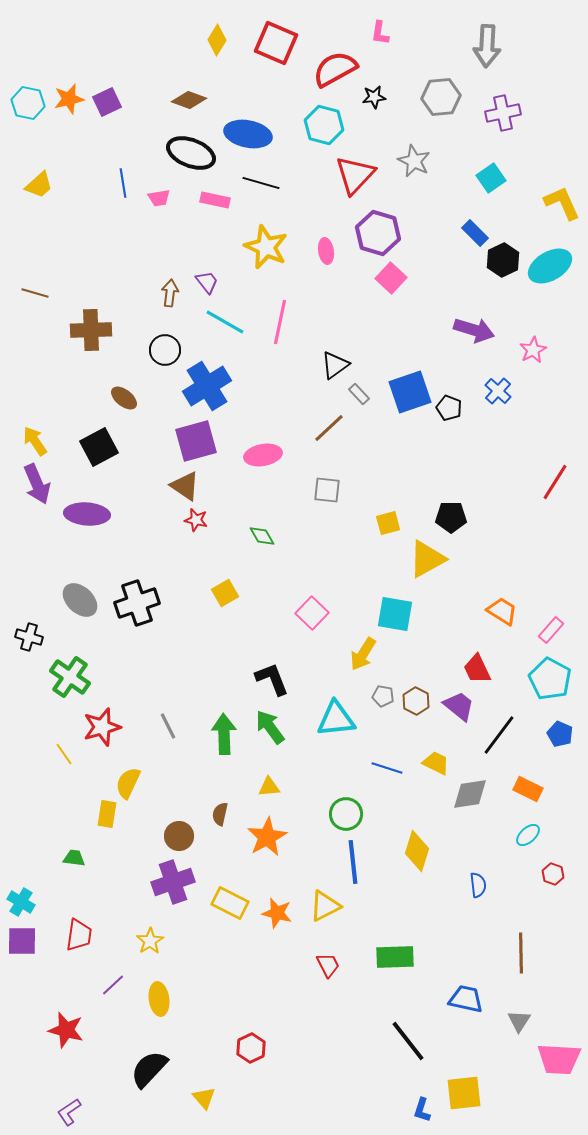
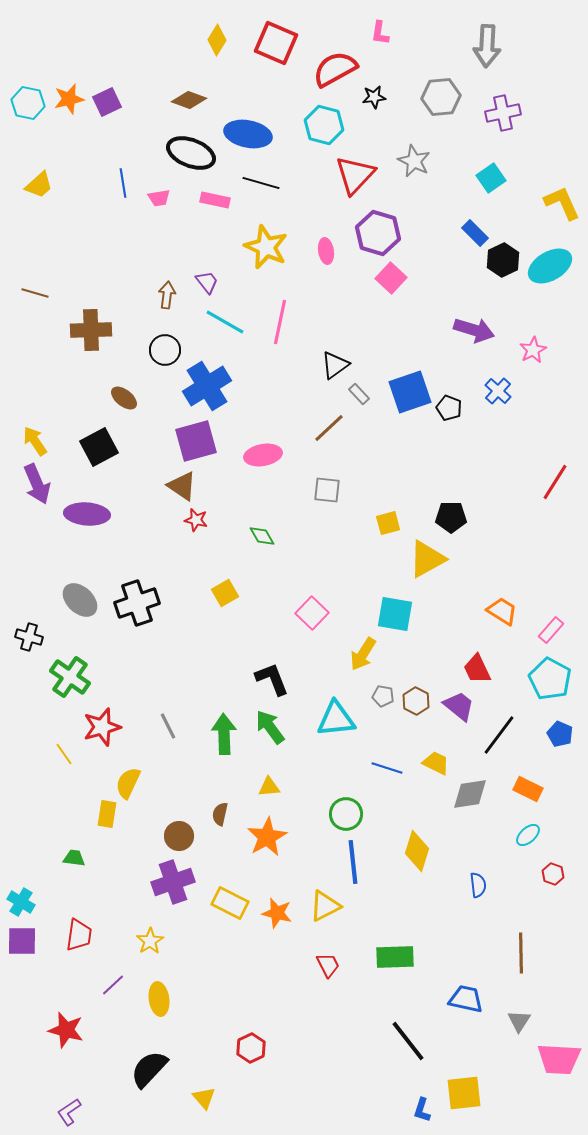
brown arrow at (170, 293): moved 3 px left, 2 px down
brown triangle at (185, 486): moved 3 px left
